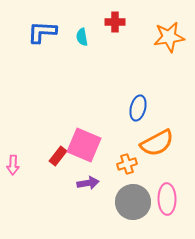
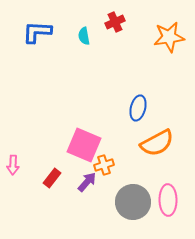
red cross: rotated 24 degrees counterclockwise
blue L-shape: moved 5 px left
cyan semicircle: moved 2 px right, 1 px up
red rectangle: moved 6 px left, 22 px down
orange cross: moved 23 px left, 1 px down
purple arrow: moved 1 px left, 1 px up; rotated 40 degrees counterclockwise
pink ellipse: moved 1 px right, 1 px down
